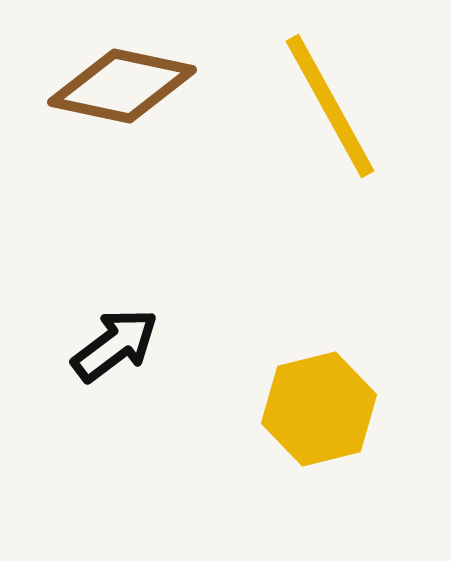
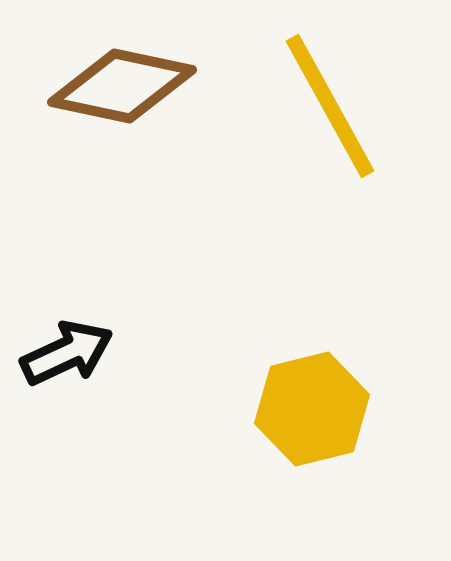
black arrow: moved 48 px left, 8 px down; rotated 12 degrees clockwise
yellow hexagon: moved 7 px left
